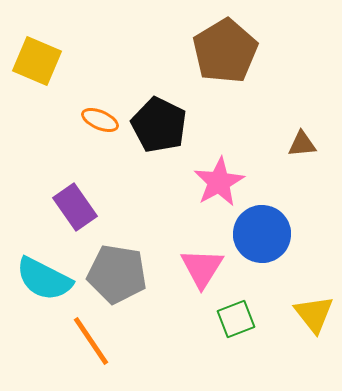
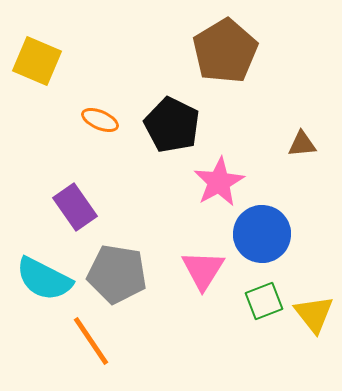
black pentagon: moved 13 px right
pink triangle: moved 1 px right, 2 px down
green square: moved 28 px right, 18 px up
